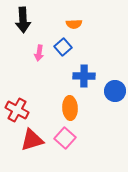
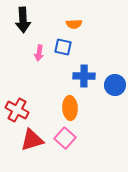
blue square: rotated 36 degrees counterclockwise
blue circle: moved 6 px up
